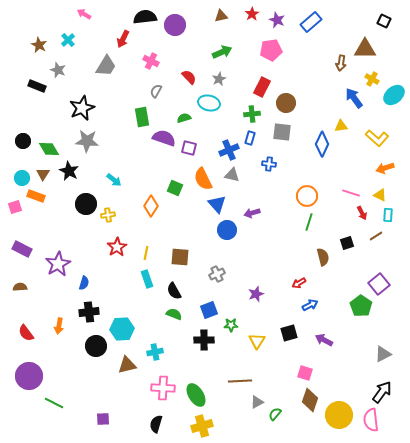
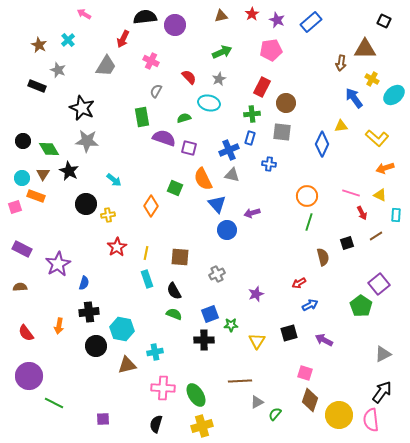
black star at (82, 108): rotated 25 degrees counterclockwise
cyan rectangle at (388, 215): moved 8 px right
blue square at (209, 310): moved 1 px right, 4 px down
cyan hexagon at (122, 329): rotated 15 degrees clockwise
